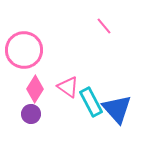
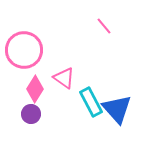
pink triangle: moved 4 px left, 9 px up
